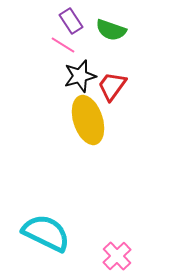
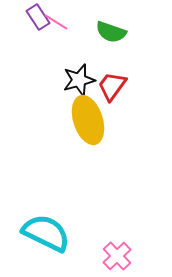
purple rectangle: moved 33 px left, 4 px up
green semicircle: moved 2 px down
pink line: moved 7 px left, 23 px up
black star: moved 1 px left, 4 px down
